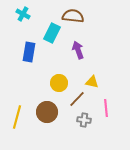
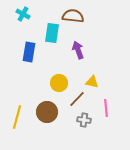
cyan rectangle: rotated 18 degrees counterclockwise
